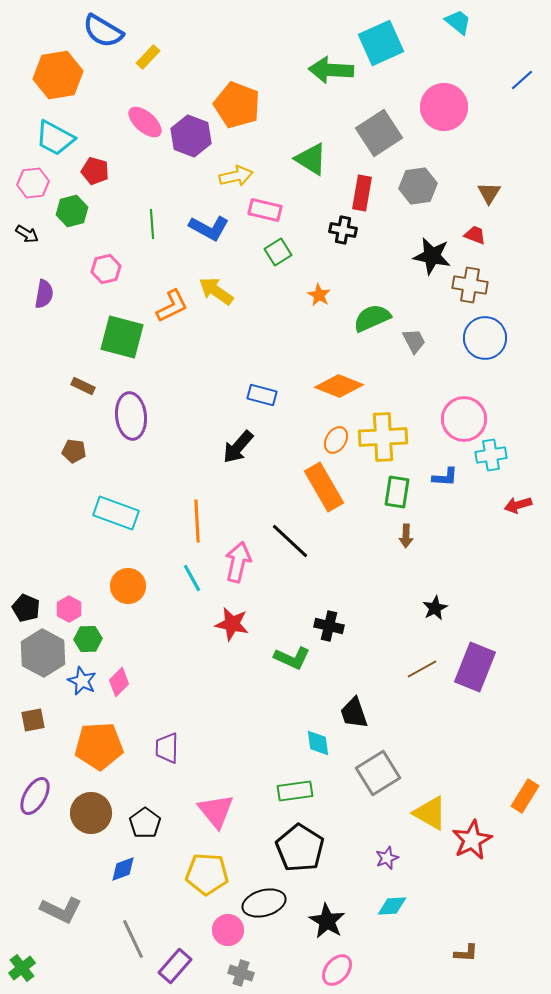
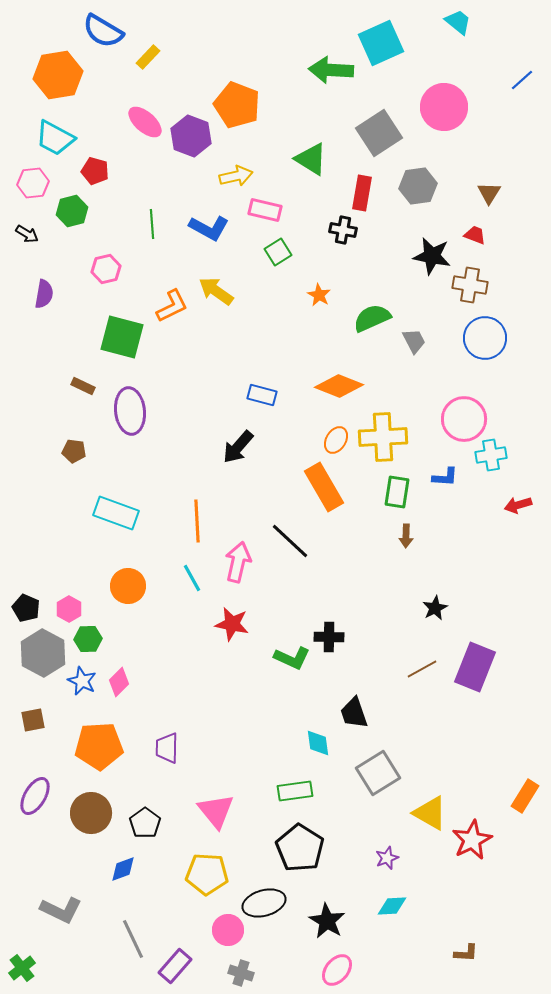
purple ellipse at (131, 416): moved 1 px left, 5 px up
black cross at (329, 626): moved 11 px down; rotated 12 degrees counterclockwise
